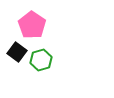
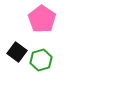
pink pentagon: moved 10 px right, 6 px up
